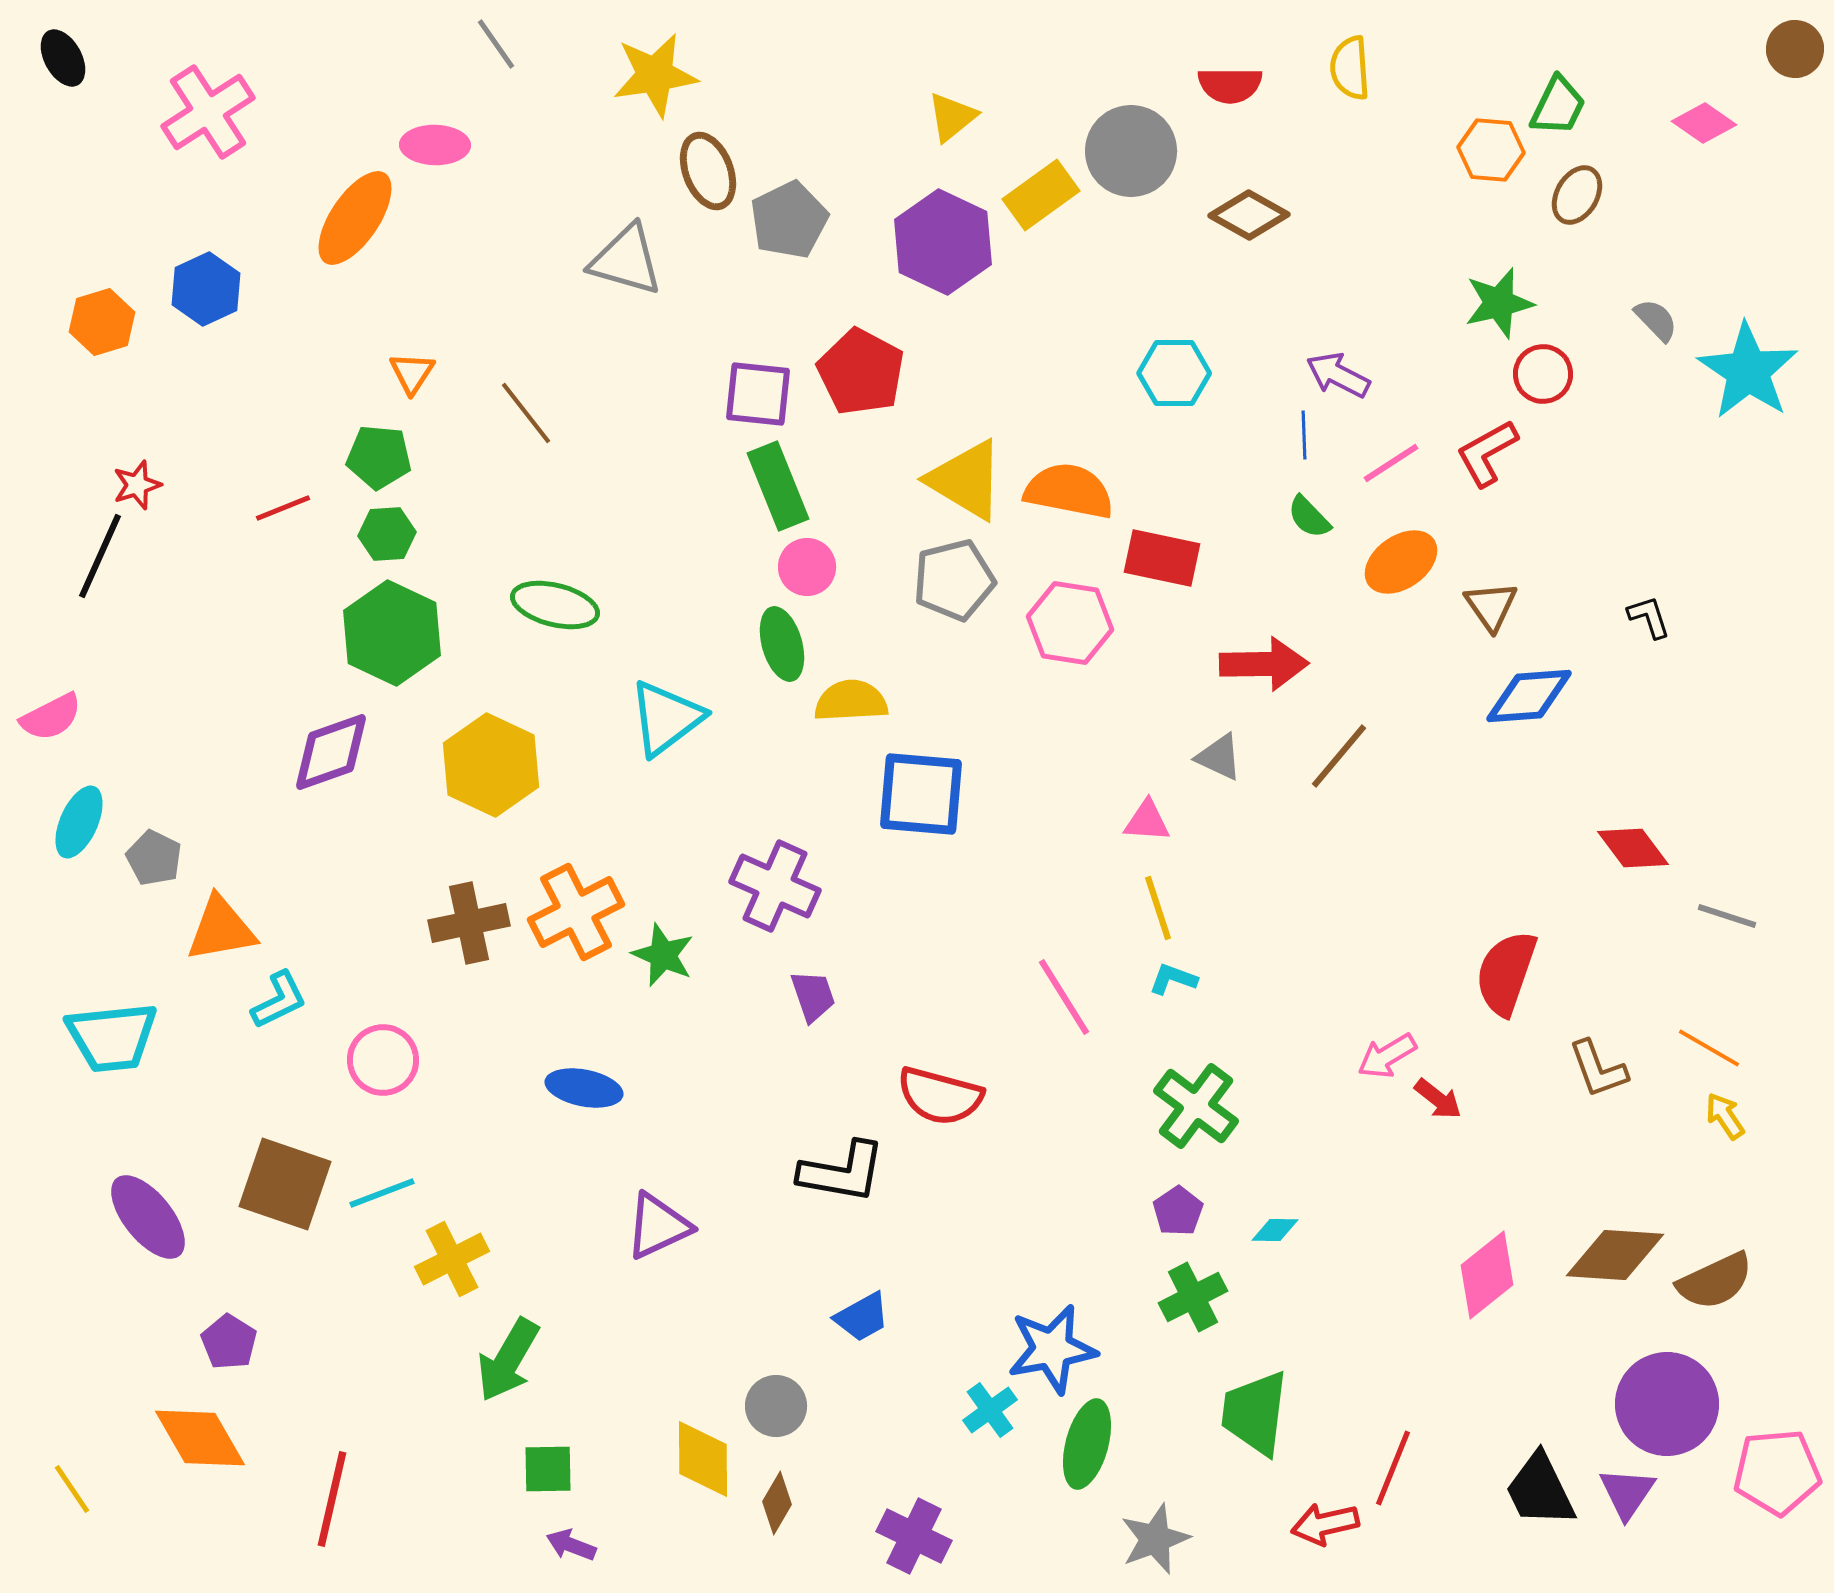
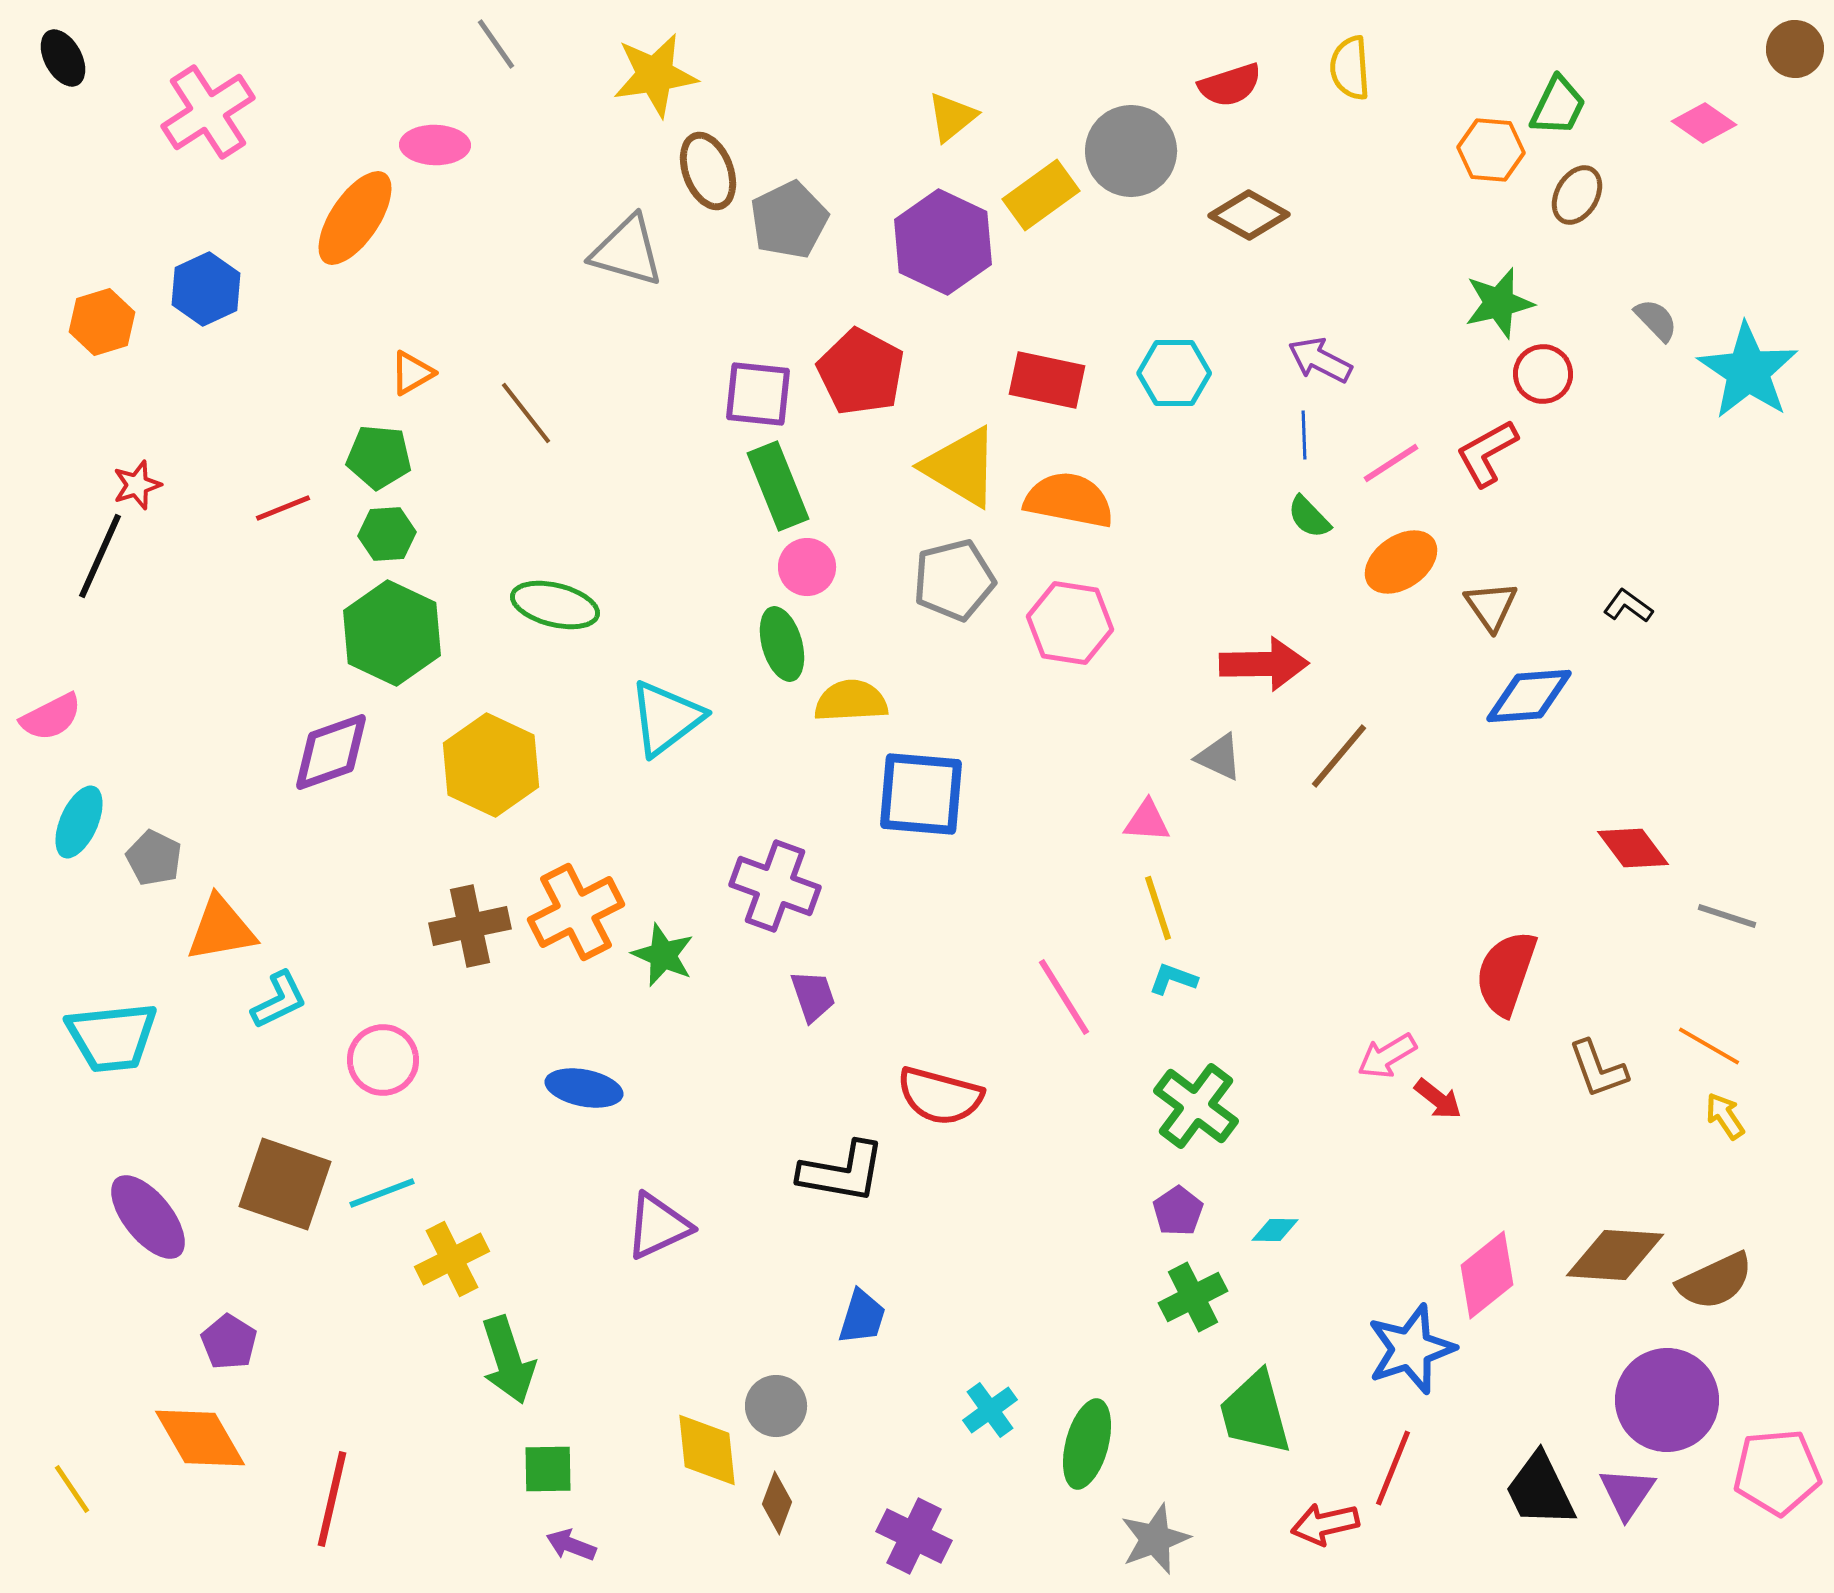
red semicircle at (1230, 85): rotated 18 degrees counterclockwise
gray triangle at (626, 260): moved 1 px right, 9 px up
orange triangle at (412, 373): rotated 27 degrees clockwise
purple arrow at (1338, 375): moved 18 px left, 15 px up
yellow triangle at (966, 480): moved 5 px left, 13 px up
orange semicircle at (1069, 491): moved 9 px down
red rectangle at (1162, 558): moved 115 px left, 178 px up
black L-shape at (1649, 617): moved 21 px left, 11 px up; rotated 36 degrees counterclockwise
purple cross at (775, 886): rotated 4 degrees counterclockwise
brown cross at (469, 923): moved 1 px right, 3 px down
orange line at (1709, 1048): moved 2 px up
blue trapezoid at (862, 1317): rotated 44 degrees counterclockwise
blue star at (1052, 1349): moved 359 px right; rotated 8 degrees counterclockwise
green arrow at (508, 1360): rotated 48 degrees counterclockwise
purple circle at (1667, 1404): moved 4 px up
green trapezoid at (1255, 1413): rotated 22 degrees counterclockwise
yellow diamond at (703, 1459): moved 4 px right, 9 px up; rotated 6 degrees counterclockwise
brown diamond at (777, 1503): rotated 10 degrees counterclockwise
